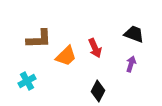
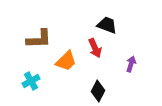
black trapezoid: moved 27 px left, 9 px up
orange trapezoid: moved 5 px down
cyan cross: moved 4 px right
